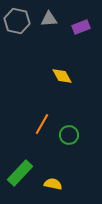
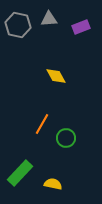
gray hexagon: moved 1 px right, 4 px down
yellow diamond: moved 6 px left
green circle: moved 3 px left, 3 px down
